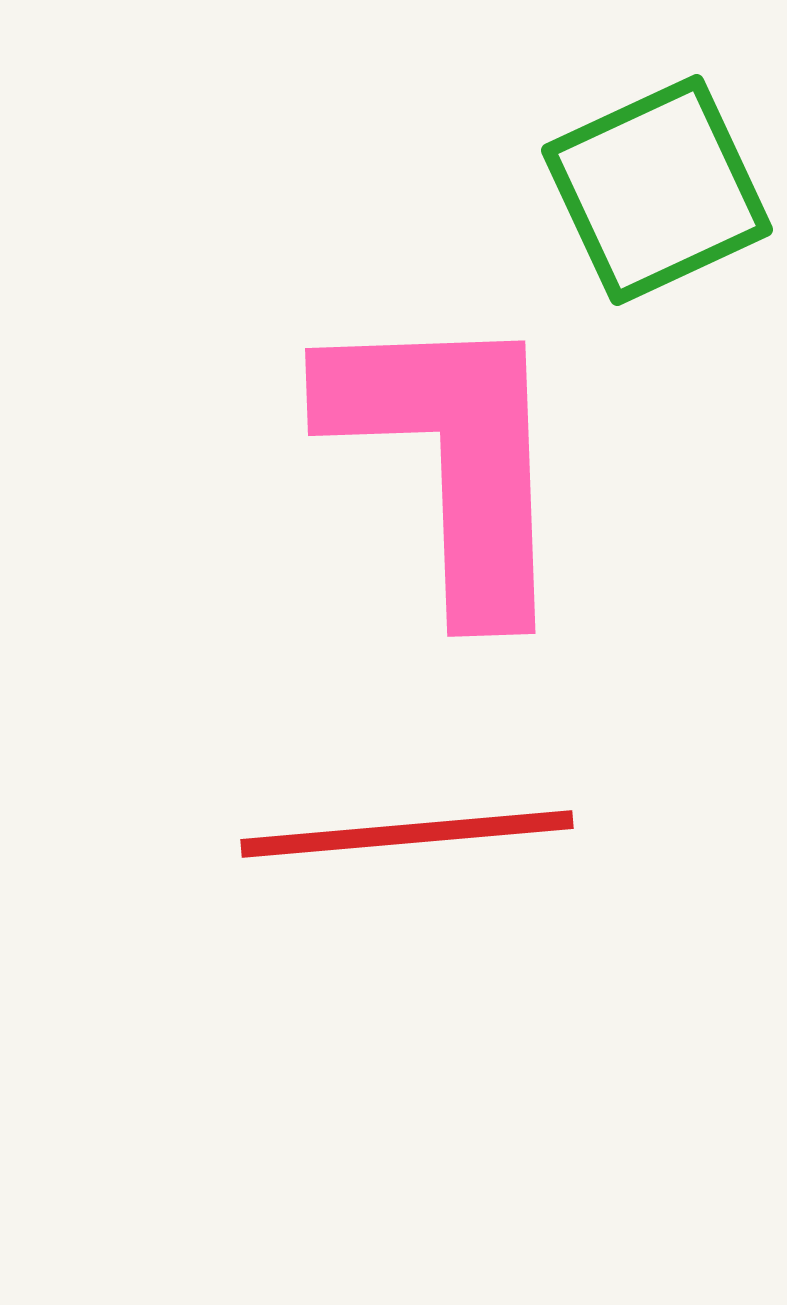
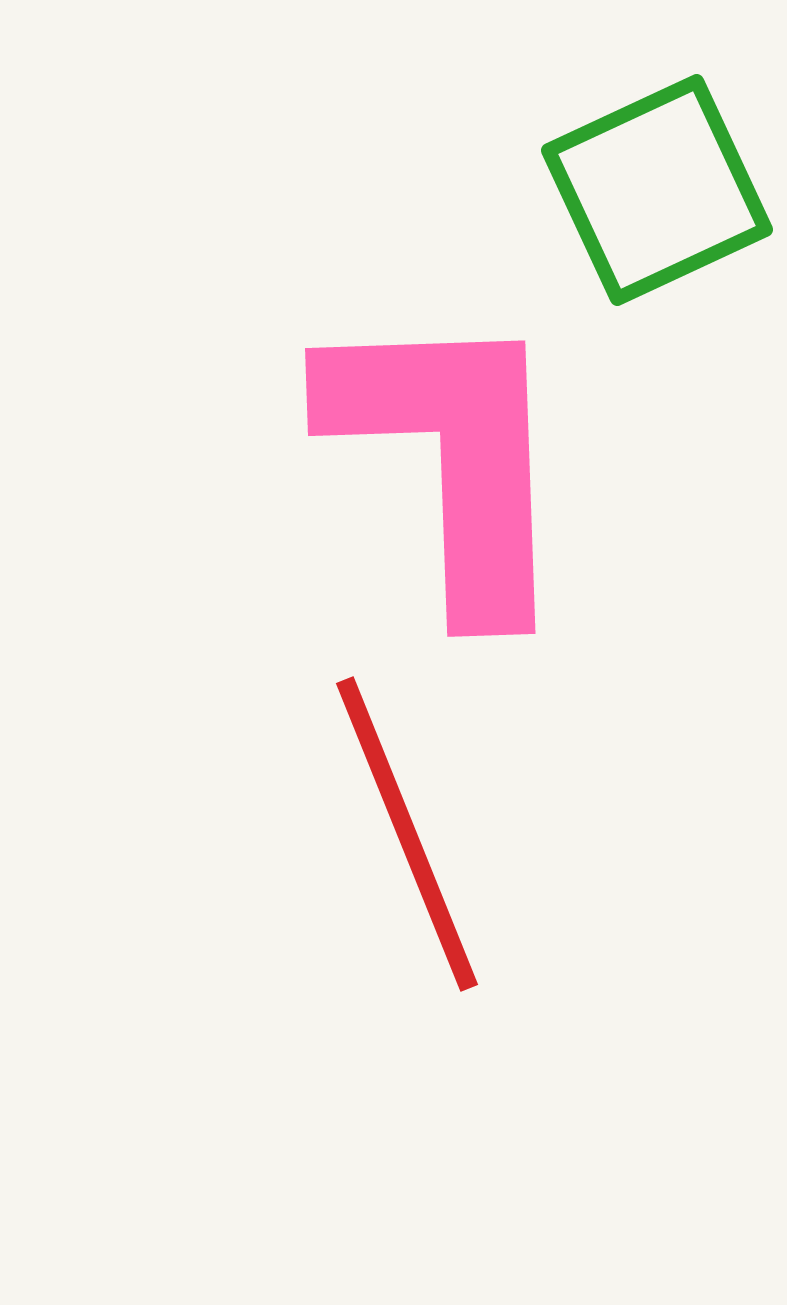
red line: rotated 73 degrees clockwise
